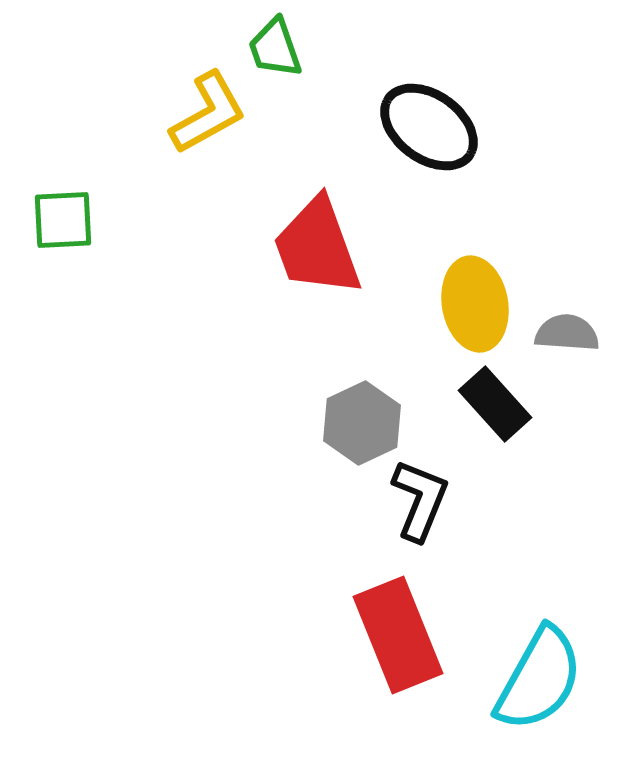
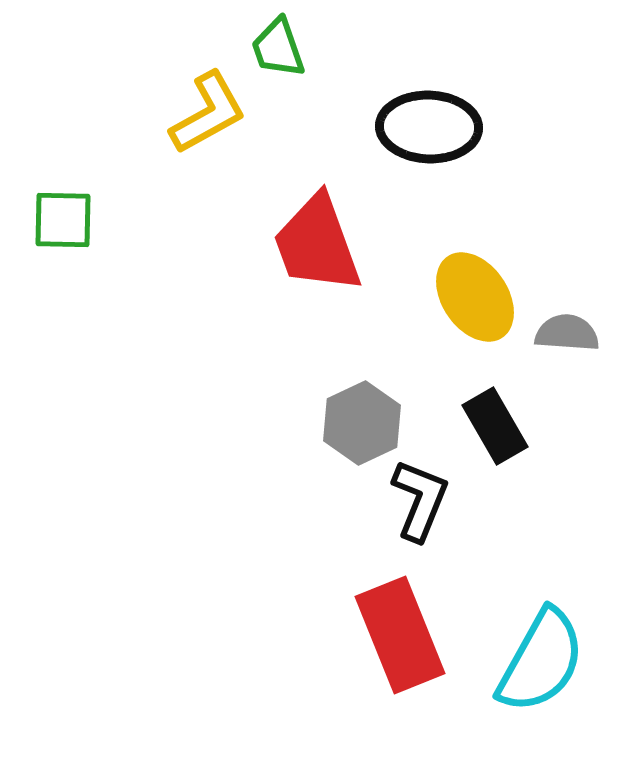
green trapezoid: moved 3 px right
black ellipse: rotated 34 degrees counterclockwise
green square: rotated 4 degrees clockwise
red trapezoid: moved 3 px up
yellow ellipse: moved 7 px up; rotated 24 degrees counterclockwise
black rectangle: moved 22 px down; rotated 12 degrees clockwise
red rectangle: moved 2 px right
cyan semicircle: moved 2 px right, 18 px up
